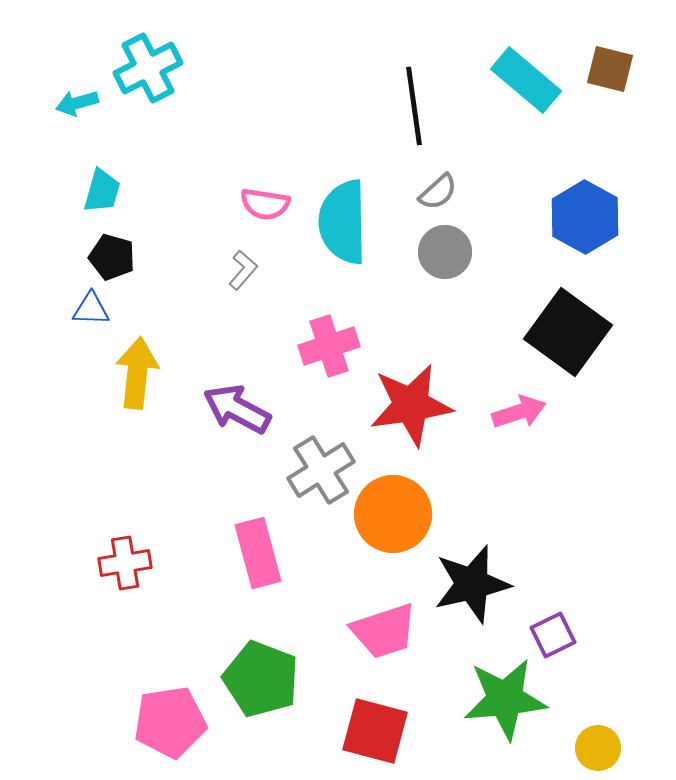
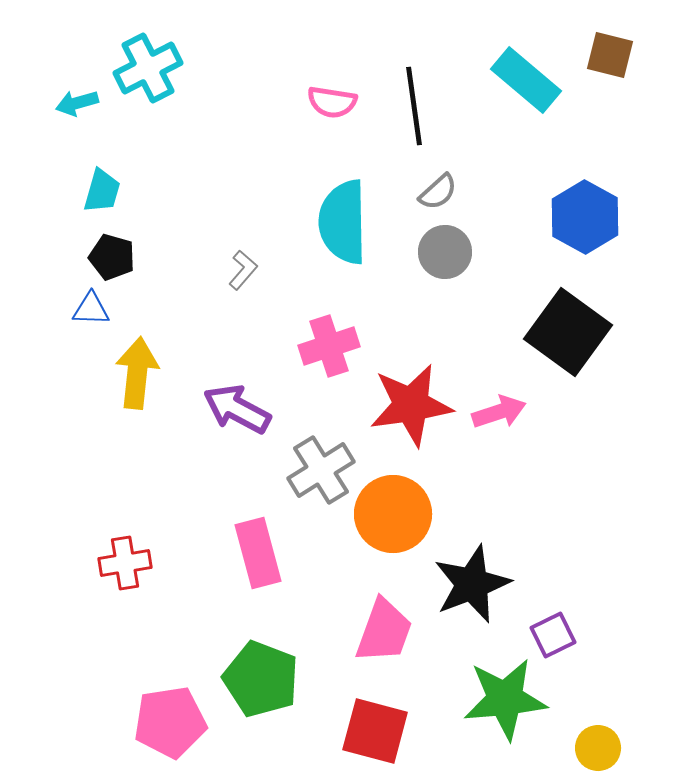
brown square: moved 14 px up
pink semicircle: moved 67 px right, 102 px up
pink arrow: moved 20 px left
black star: rotated 8 degrees counterclockwise
pink trapezoid: rotated 52 degrees counterclockwise
